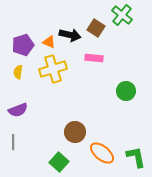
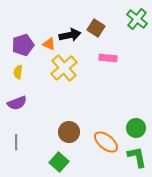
green cross: moved 15 px right, 4 px down
black arrow: rotated 25 degrees counterclockwise
orange triangle: moved 2 px down
pink rectangle: moved 14 px right
yellow cross: moved 11 px right, 1 px up; rotated 24 degrees counterclockwise
green circle: moved 10 px right, 37 px down
purple semicircle: moved 1 px left, 7 px up
brown circle: moved 6 px left
gray line: moved 3 px right
orange ellipse: moved 4 px right, 11 px up
green L-shape: moved 1 px right
